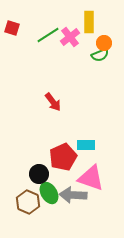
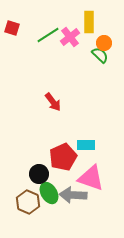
green semicircle: rotated 114 degrees counterclockwise
